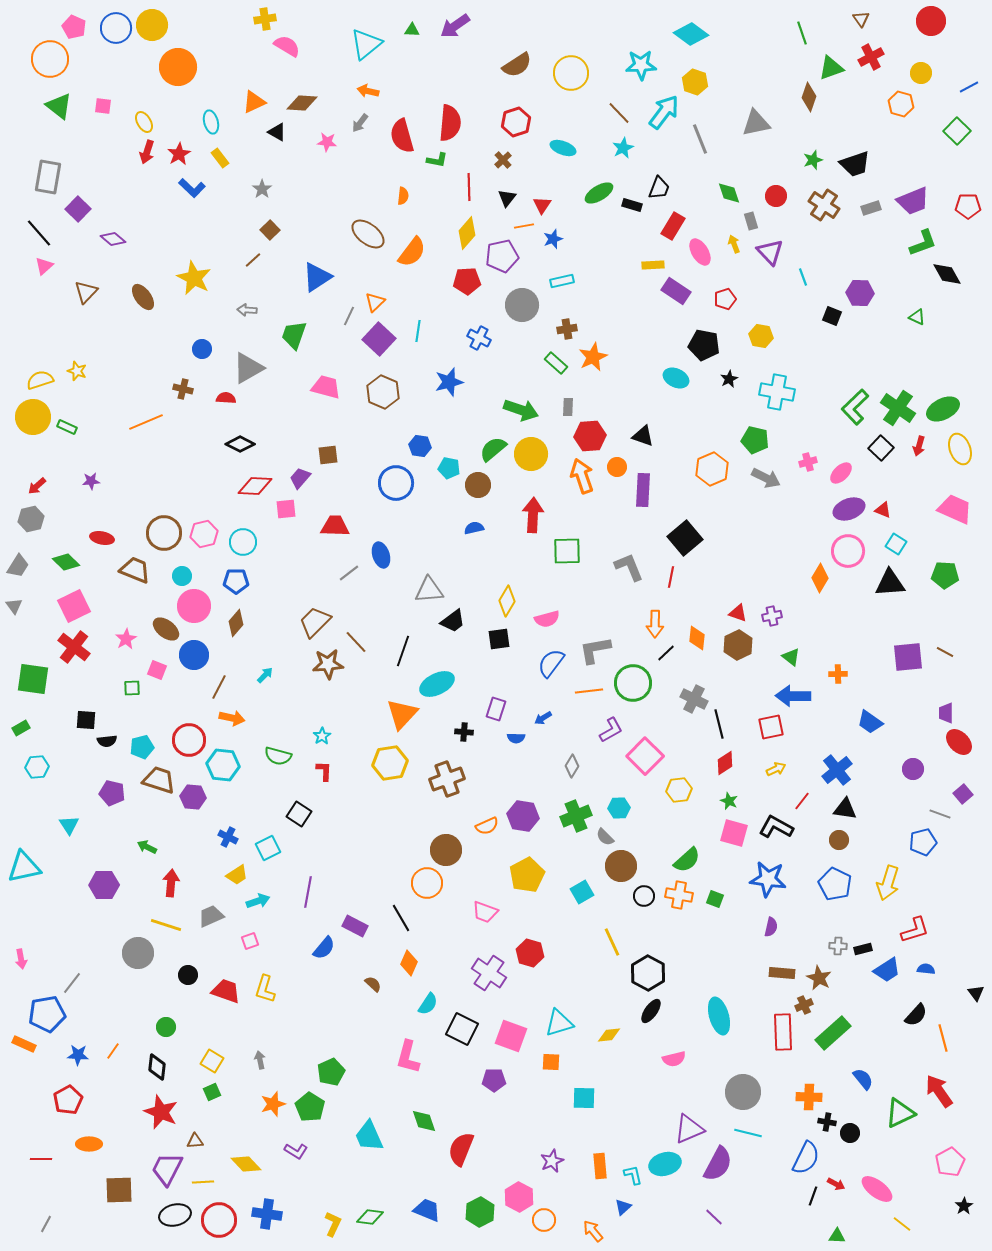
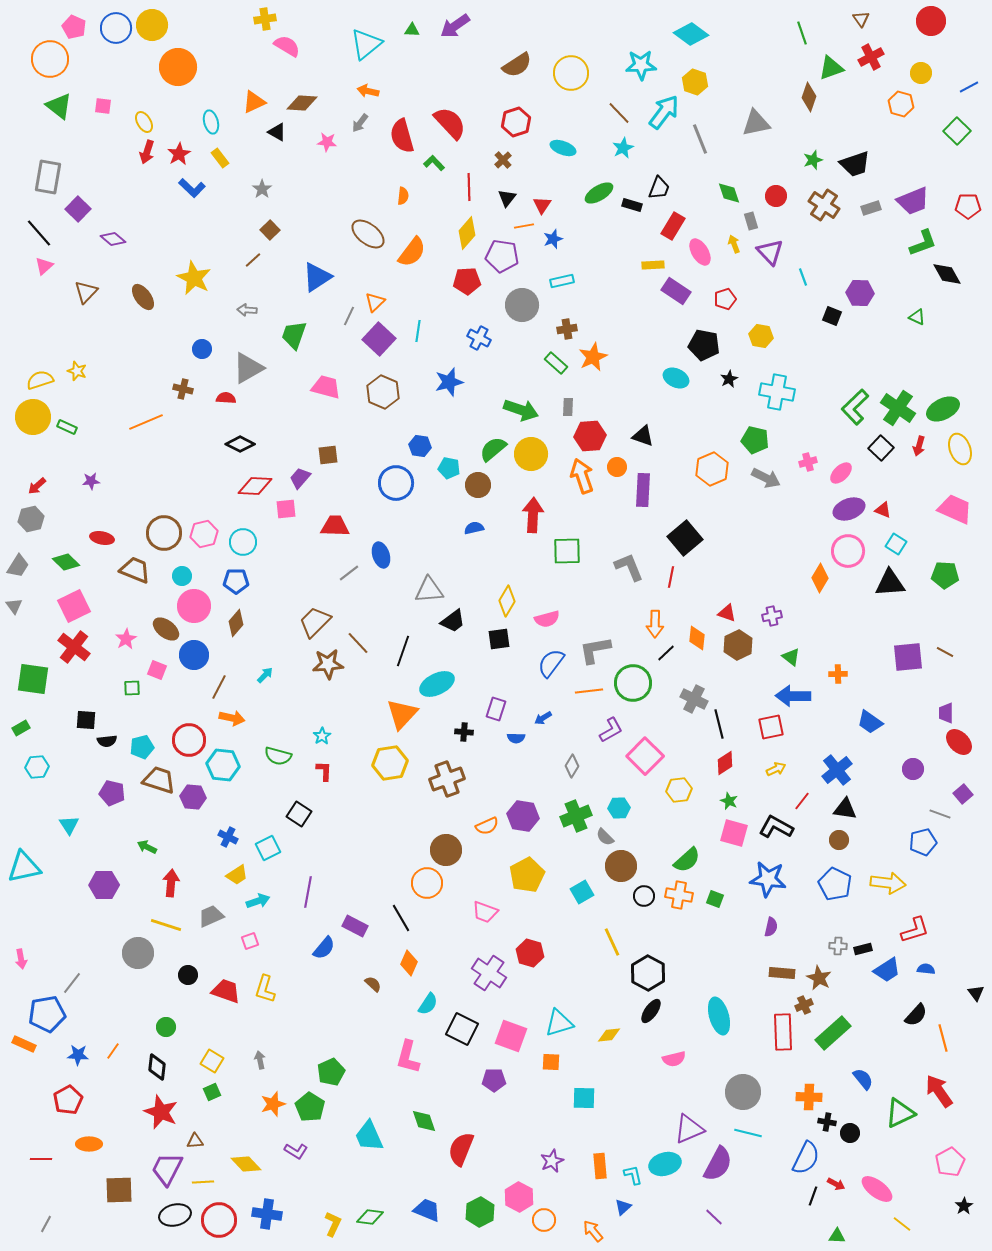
red semicircle at (450, 123): rotated 48 degrees counterclockwise
green L-shape at (437, 160): moved 3 px left, 3 px down; rotated 145 degrees counterclockwise
purple pentagon at (502, 256): rotated 20 degrees clockwise
red triangle at (738, 613): moved 11 px left
brown line at (356, 642): moved 2 px right, 1 px down
yellow arrow at (888, 883): rotated 100 degrees counterclockwise
